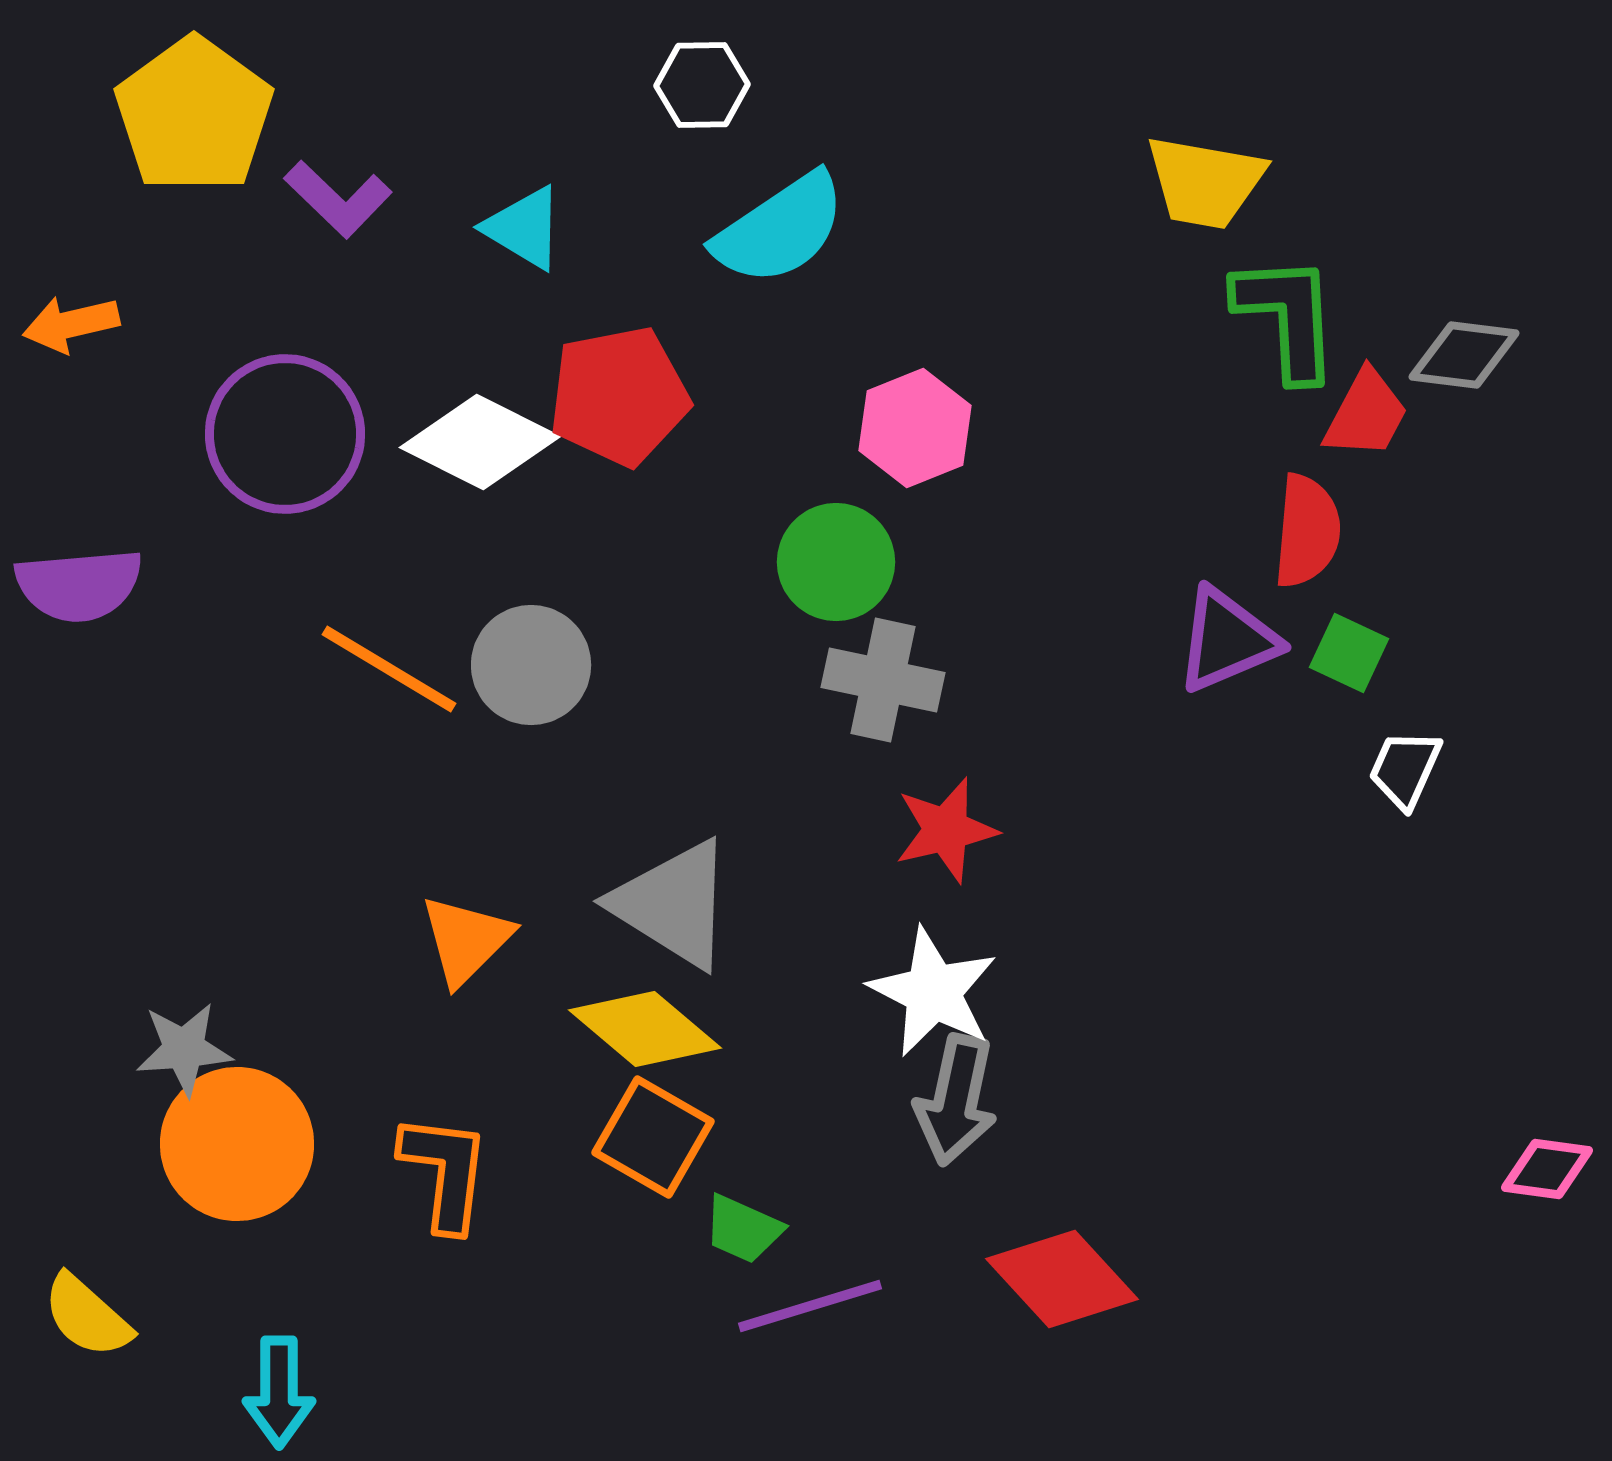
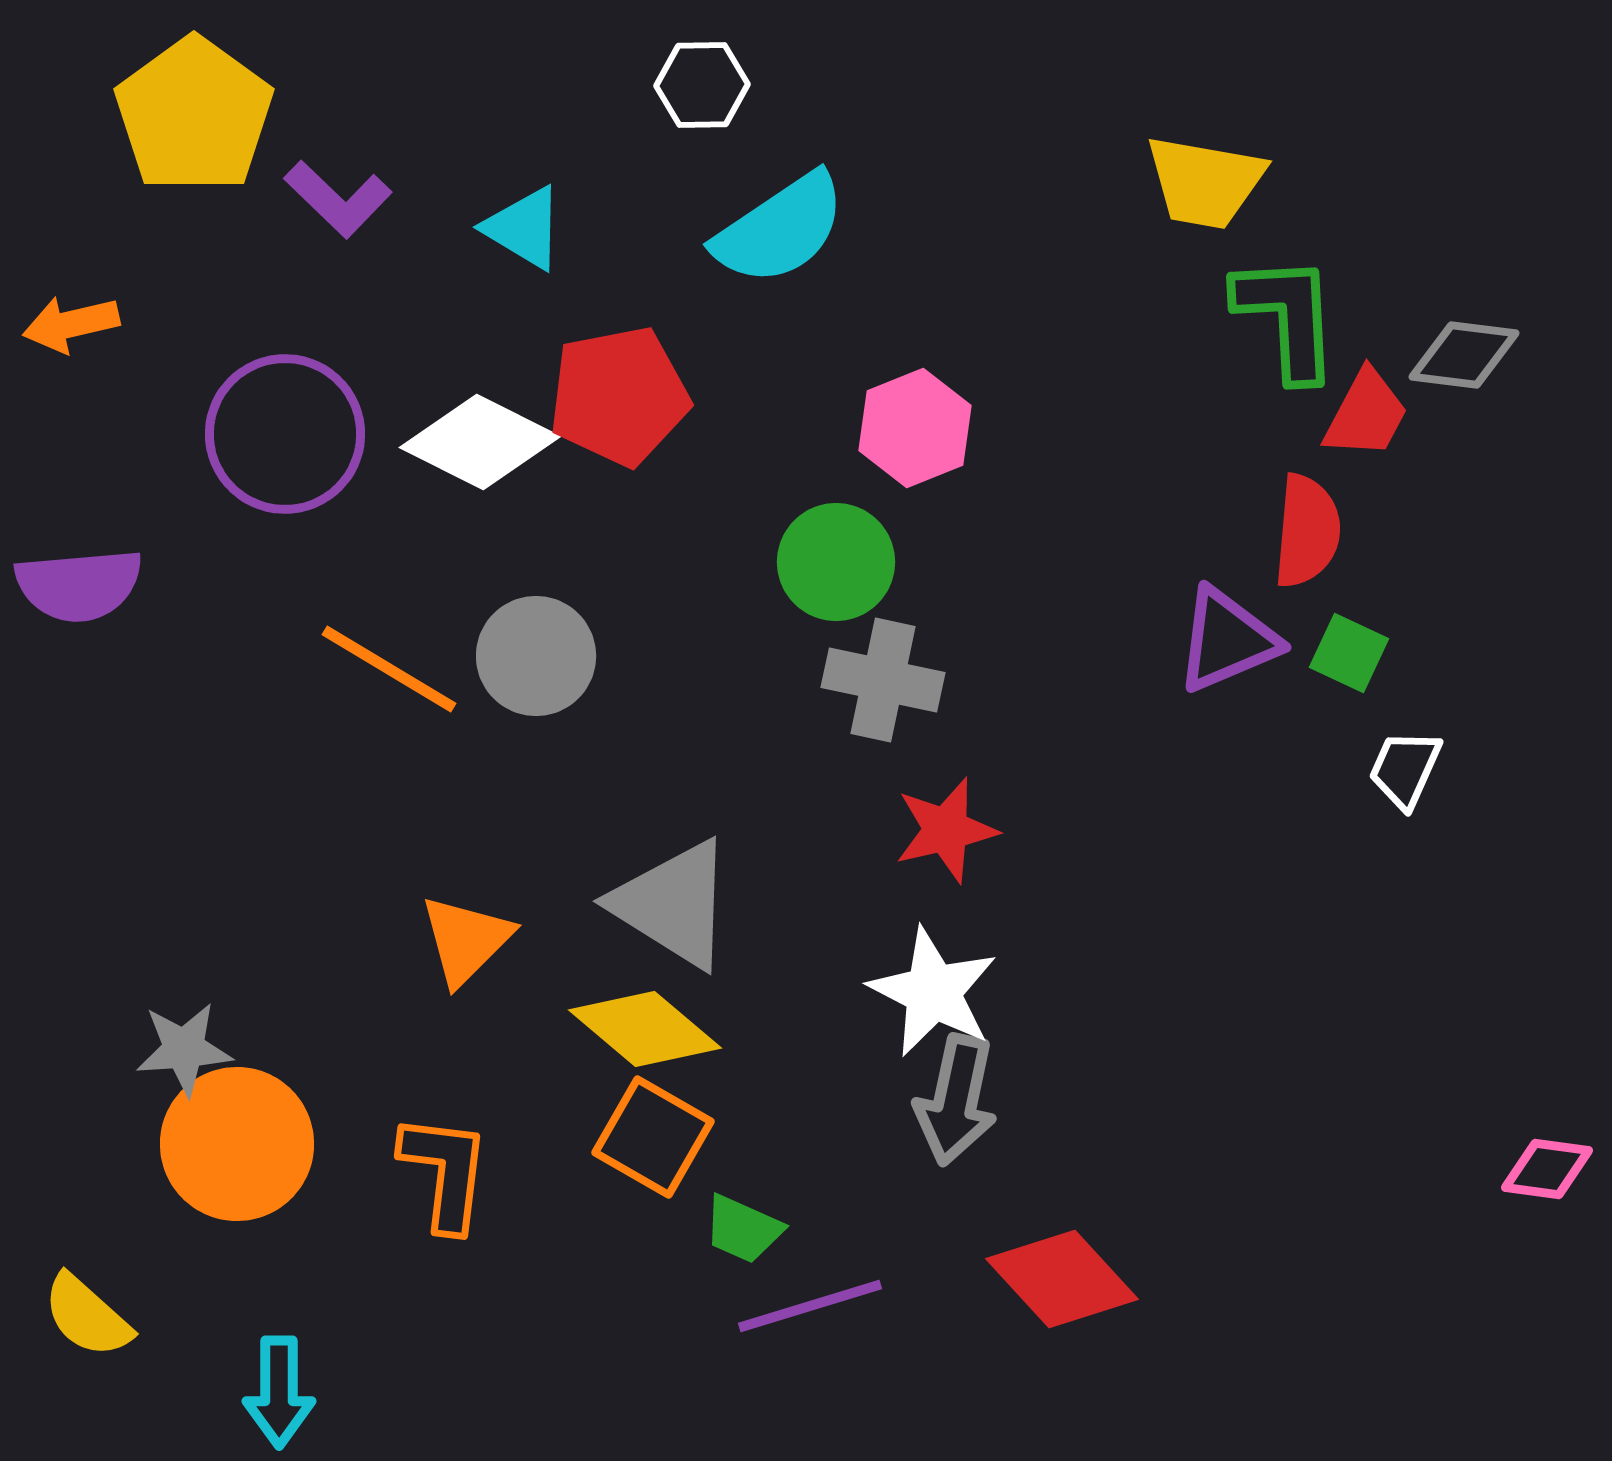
gray circle: moved 5 px right, 9 px up
